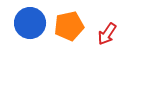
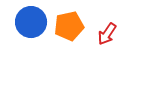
blue circle: moved 1 px right, 1 px up
